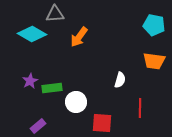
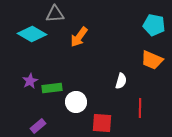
orange trapezoid: moved 2 px left, 1 px up; rotated 15 degrees clockwise
white semicircle: moved 1 px right, 1 px down
